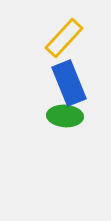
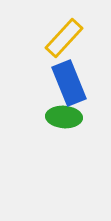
green ellipse: moved 1 px left, 1 px down
